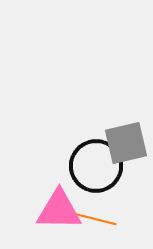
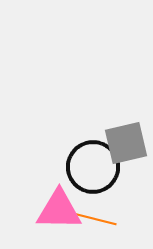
black circle: moved 3 px left, 1 px down
